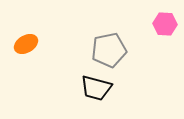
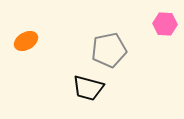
orange ellipse: moved 3 px up
black trapezoid: moved 8 px left
